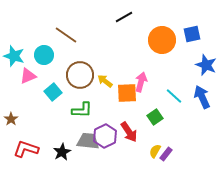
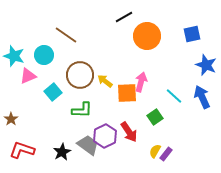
orange circle: moved 15 px left, 4 px up
gray trapezoid: moved 4 px down; rotated 30 degrees clockwise
red L-shape: moved 4 px left, 1 px down
